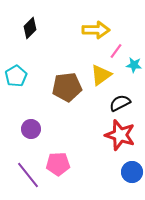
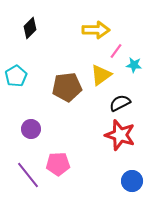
blue circle: moved 9 px down
